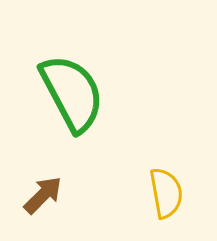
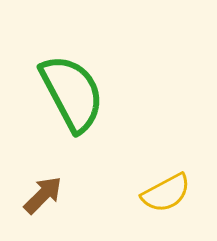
yellow semicircle: rotated 72 degrees clockwise
